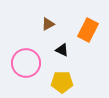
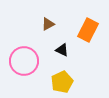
pink circle: moved 2 px left, 2 px up
yellow pentagon: rotated 25 degrees counterclockwise
